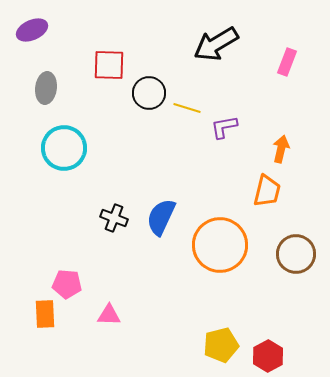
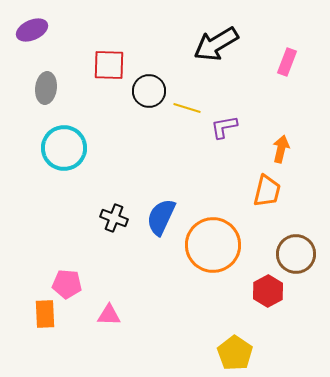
black circle: moved 2 px up
orange circle: moved 7 px left
yellow pentagon: moved 14 px right, 8 px down; rotated 24 degrees counterclockwise
red hexagon: moved 65 px up
